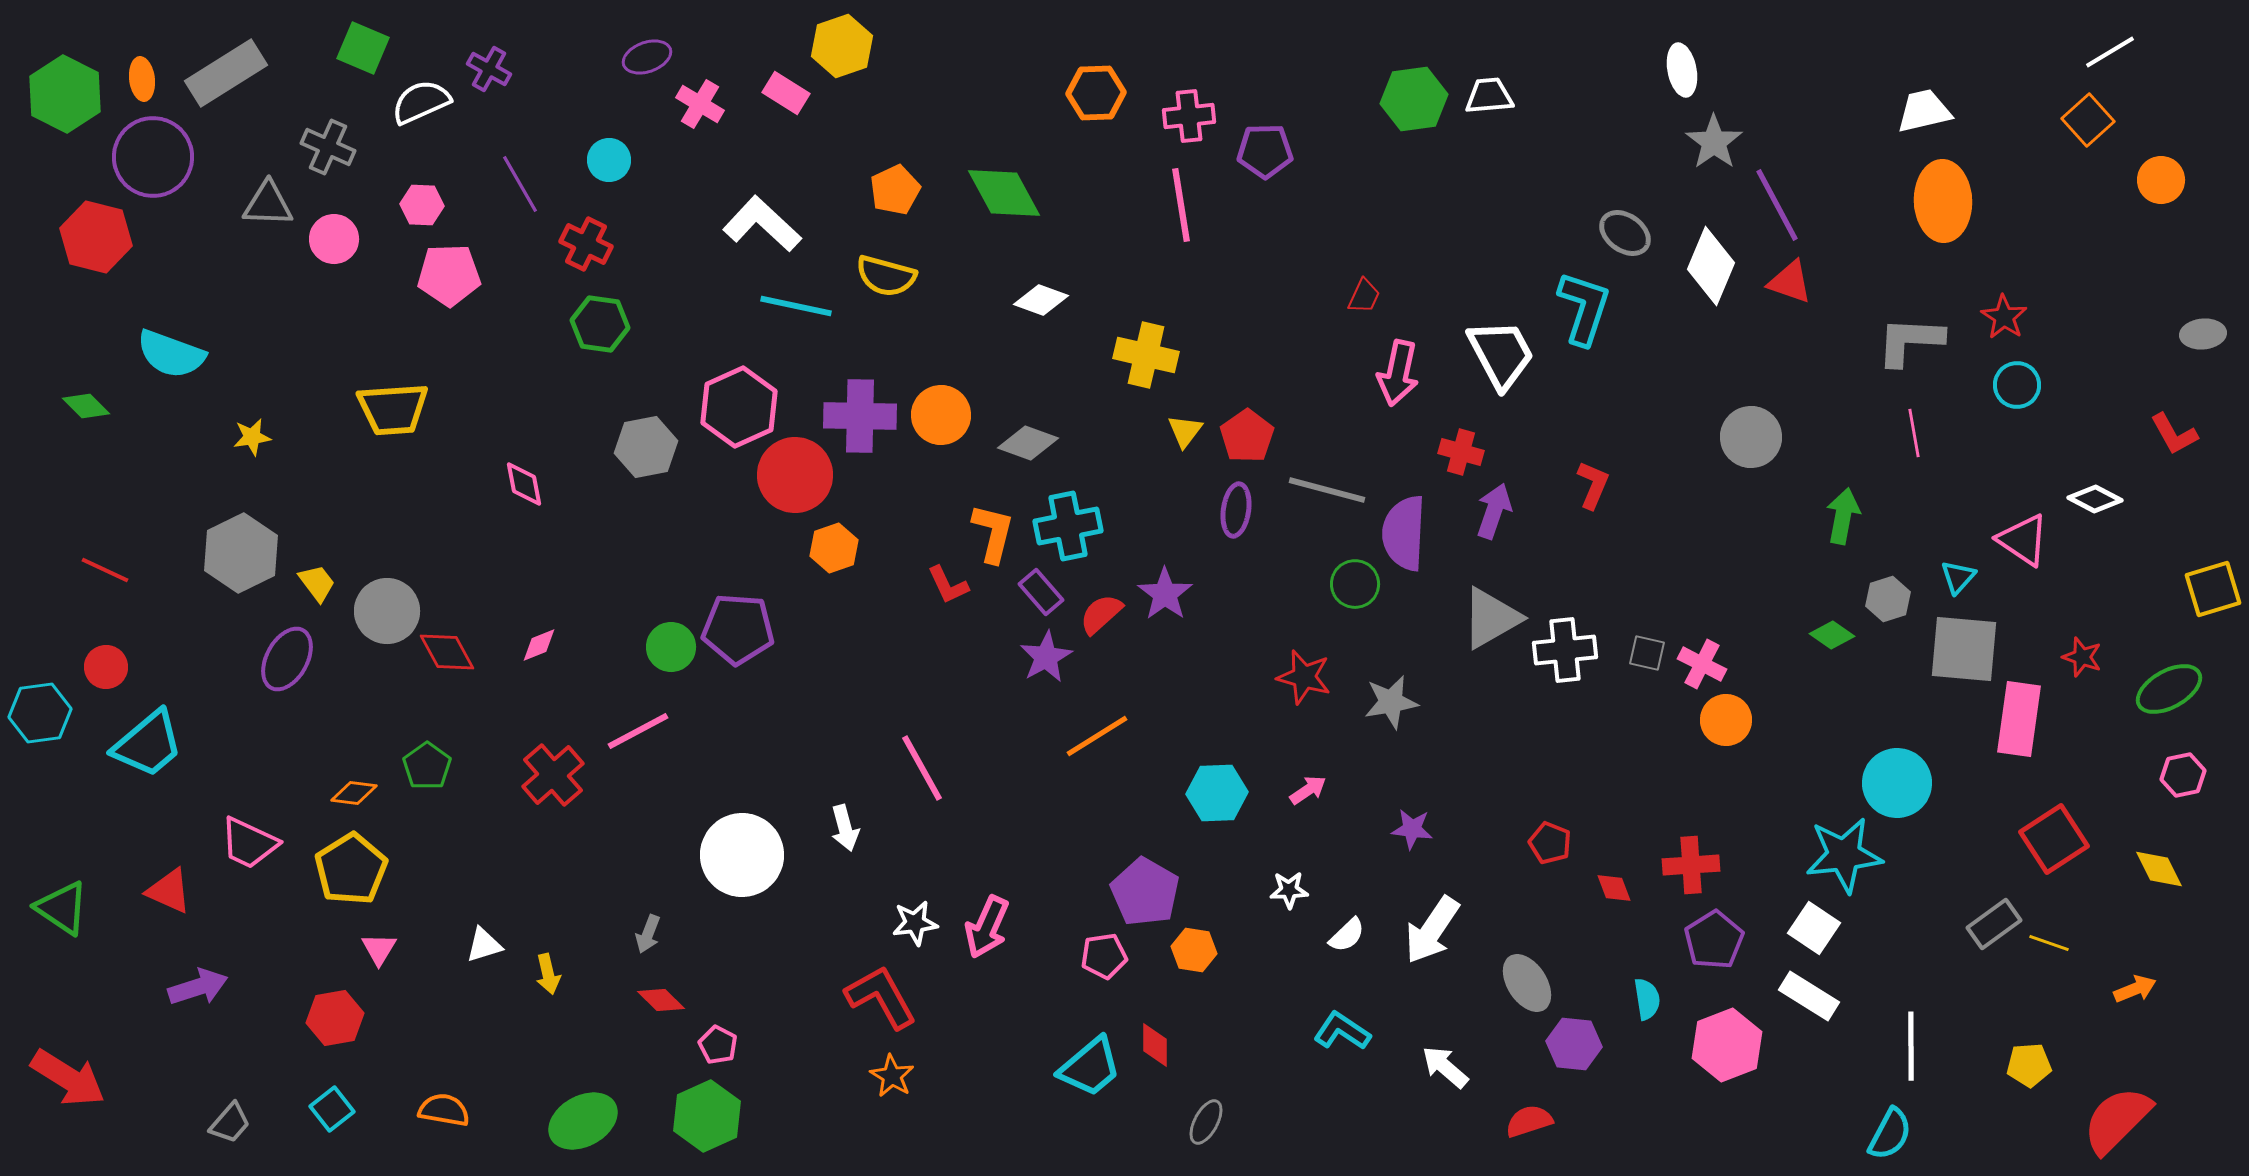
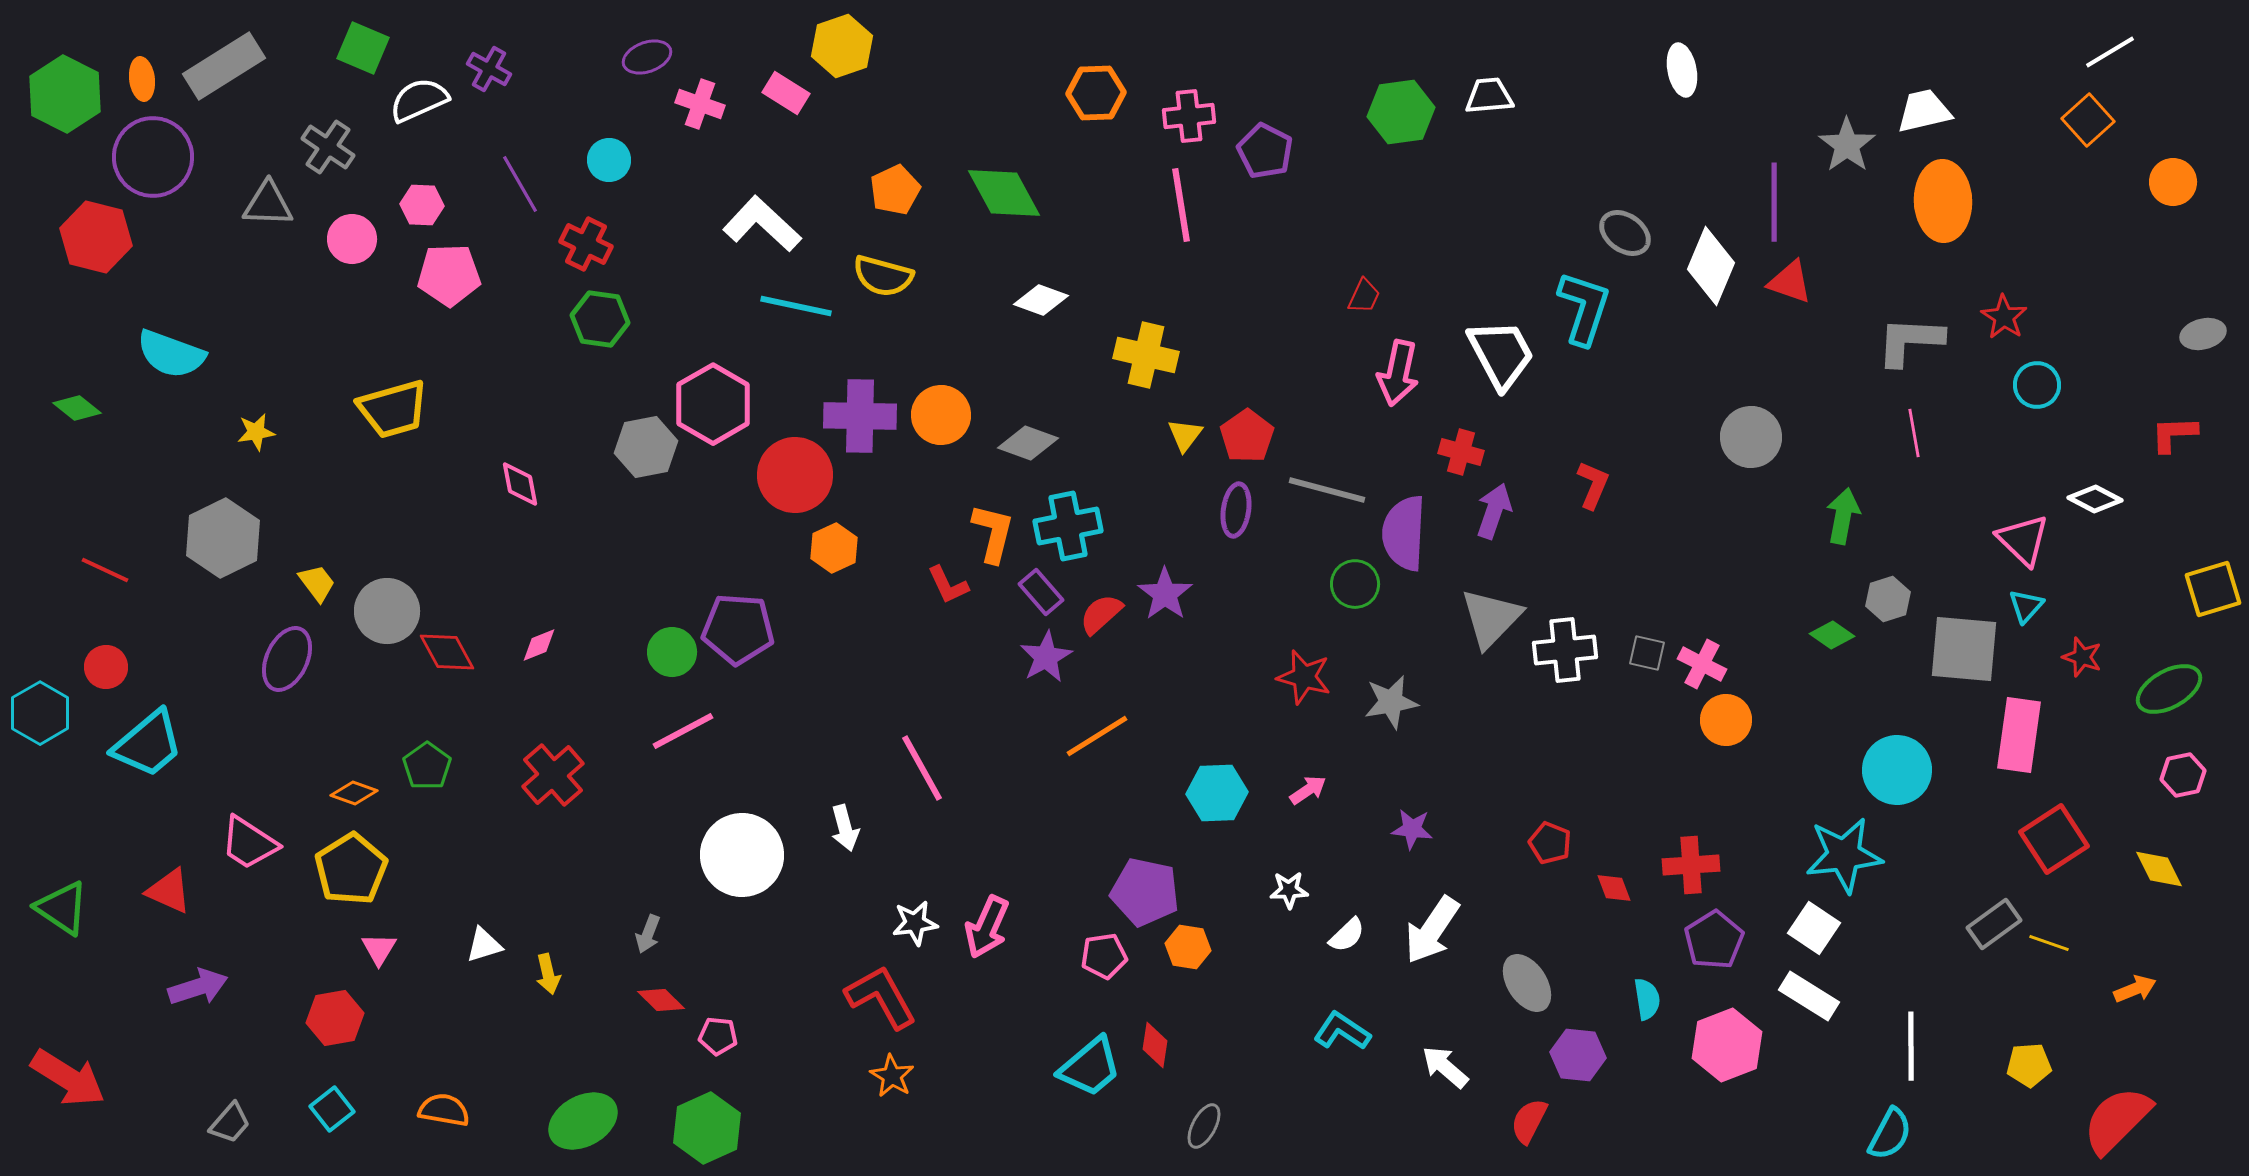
gray rectangle at (226, 73): moved 2 px left, 7 px up
green hexagon at (1414, 99): moved 13 px left, 13 px down
white semicircle at (421, 102): moved 2 px left, 2 px up
pink cross at (700, 104): rotated 12 degrees counterclockwise
gray star at (1714, 142): moved 133 px right, 3 px down
gray cross at (328, 147): rotated 10 degrees clockwise
purple pentagon at (1265, 151): rotated 28 degrees clockwise
orange circle at (2161, 180): moved 12 px right, 2 px down
purple line at (1777, 205): moved 3 px left, 3 px up; rotated 28 degrees clockwise
pink circle at (334, 239): moved 18 px right
yellow semicircle at (886, 276): moved 3 px left
green hexagon at (600, 324): moved 5 px up
gray ellipse at (2203, 334): rotated 9 degrees counterclockwise
cyan circle at (2017, 385): moved 20 px right
green diamond at (86, 406): moved 9 px left, 2 px down; rotated 6 degrees counterclockwise
pink hexagon at (739, 407): moved 26 px left, 3 px up; rotated 6 degrees counterclockwise
yellow trapezoid at (393, 409): rotated 12 degrees counterclockwise
yellow triangle at (1185, 431): moved 4 px down
red L-shape at (2174, 434): rotated 117 degrees clockwise
yellow star at (252, 437): moved 4 px right, 5 px up
pink diamond at (524, 484): moved 4 px left
pink triangle at (2023, 540): rotated 10 degrees clockwise
orange hexagon at (834, 548): rotated 6 degrees counterclockwise
gray hexagon at (241, 553): moved 18 px left, 15 px up
cyan triangle at (1958, 577): moved 68 px right, 29 px down
gray triangle at (1491, 618): rotated 16 degrees counterclockwise
green circle at (671, 647): moved 1 px right, 5 px down
purple ellipse at (287, 659): rotated 4 degrees counterclockwise
cyan hexagon at (40, 713): rotated 22 degrees counterclockwise
pink rectangle at (2019, 719): moved 16 px down
pink line at (638, 731): moved 45 px right
cyan circle at (1897, 783): moved 13 px up
orange diamond at (354, 793): rotated 12 degrees clockwise
pink trapezoid at (249, 843): rotated 8 degrees clockwise
purple pentagon at (1145, 892): rotated 18 degrees counterclockwise
orange hexagon at (1194, 950): moved 6 px left, 3 px up
purple hexagon at (1574, 1044): moved 4 px right, 11 px down
pink pentagon at (718, 1045): moved 9 px up; rotated 21 degrees counterclockwise
red diamond at (1155, 1045): rotated 9 degrees clockwise
green hexagon at (707, 1116): moved 12 px down
red semicircle at (1529, 1121): rotated 45 degrees counterclockwise
gray ellipse at (1206, 1122): moved 2 px left, 4 px down
